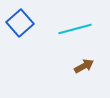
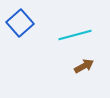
cyan line: moved 6 px down
